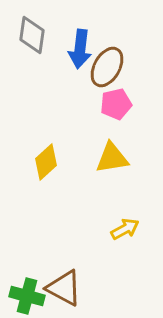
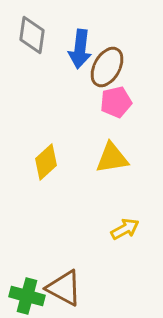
pink pentagon: moved 2 px up
